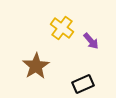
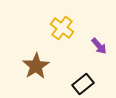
purple arrow: moved 8 px right, 5 px down
black rectangle: rotated 15 degrees counterclockwise
